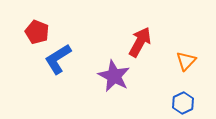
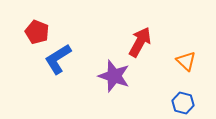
orange triangle: rotated 30 degrees counterclockwise
purple star: rotated 8 degrees counterclockwise
blue hexagon: rotated 20 degrees counterclockwise
